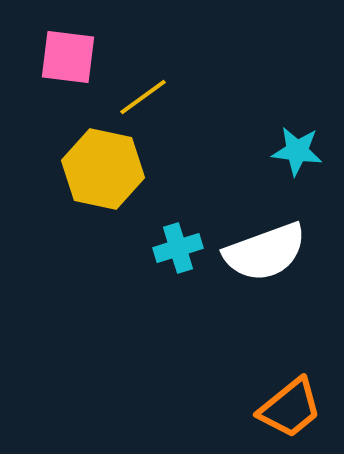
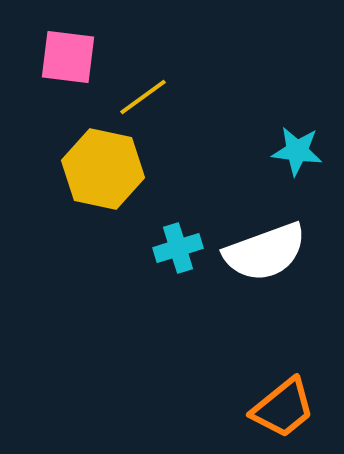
orange trapezoid: moved 7 px left
